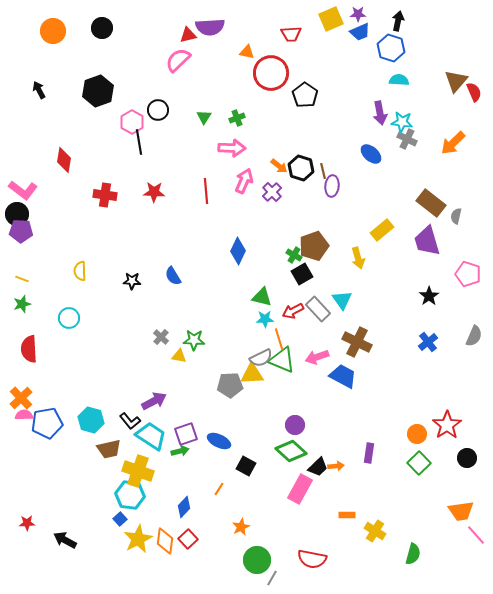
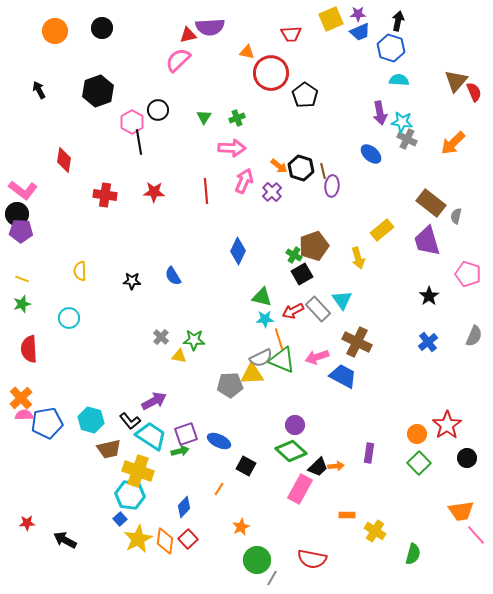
orange circle at (53, 31): moved 2 px right
